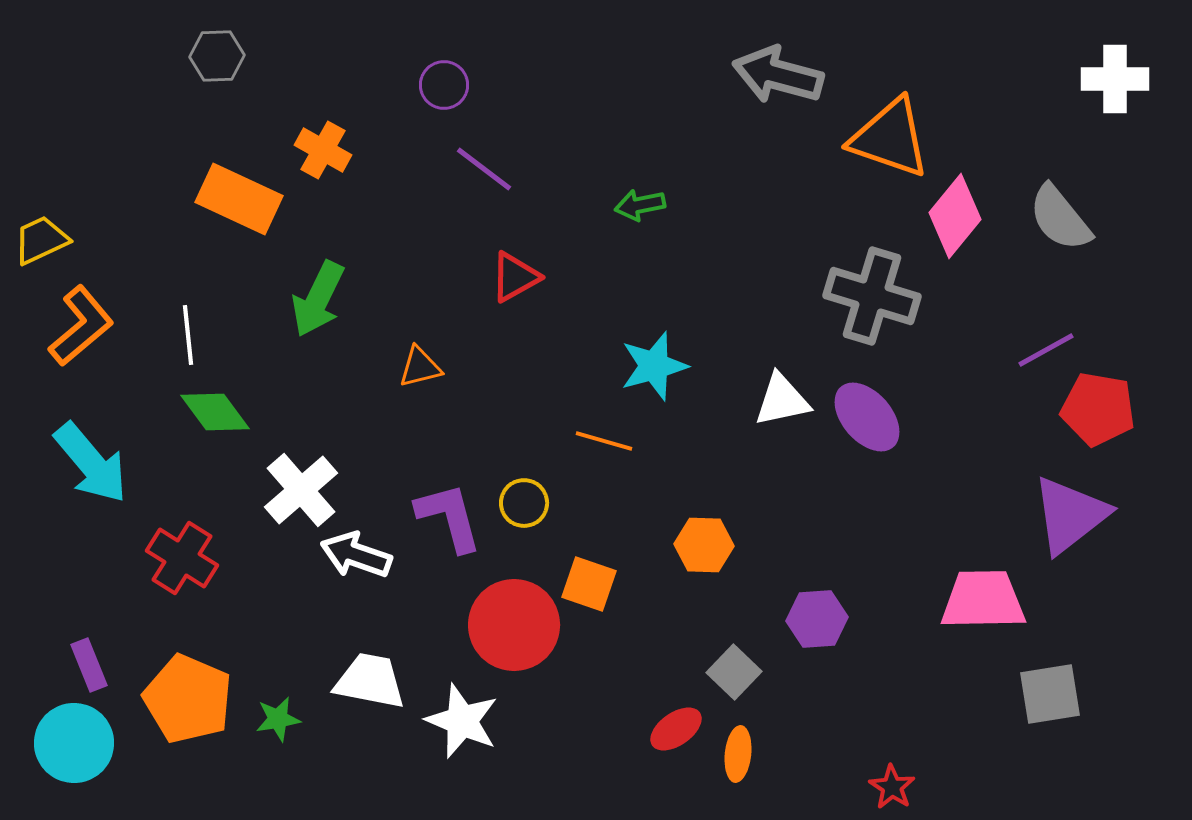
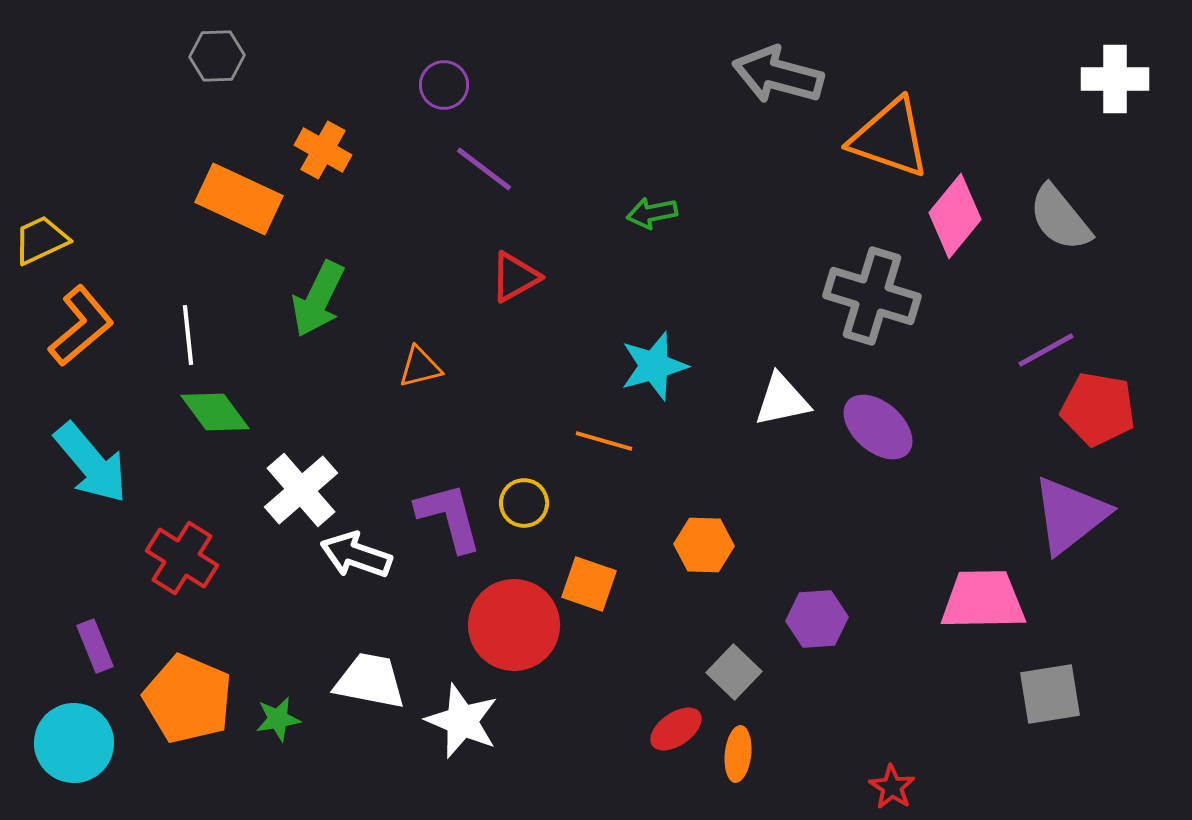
green arrow at (640, 205): moved 12 px right, 8 px down
purple ellipse at (867, 417): moved 11 px right, 10 px down; rotated 8 degrees counterclockwise
purple rectangle at (89, 665): moved 6 px right, 19 px up
